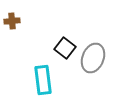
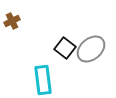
brown cross: rotated 21 degrees counterclockwise
gray ellipse: moved 2 px left, 9 px up; rotated 28 degrees clockwise
